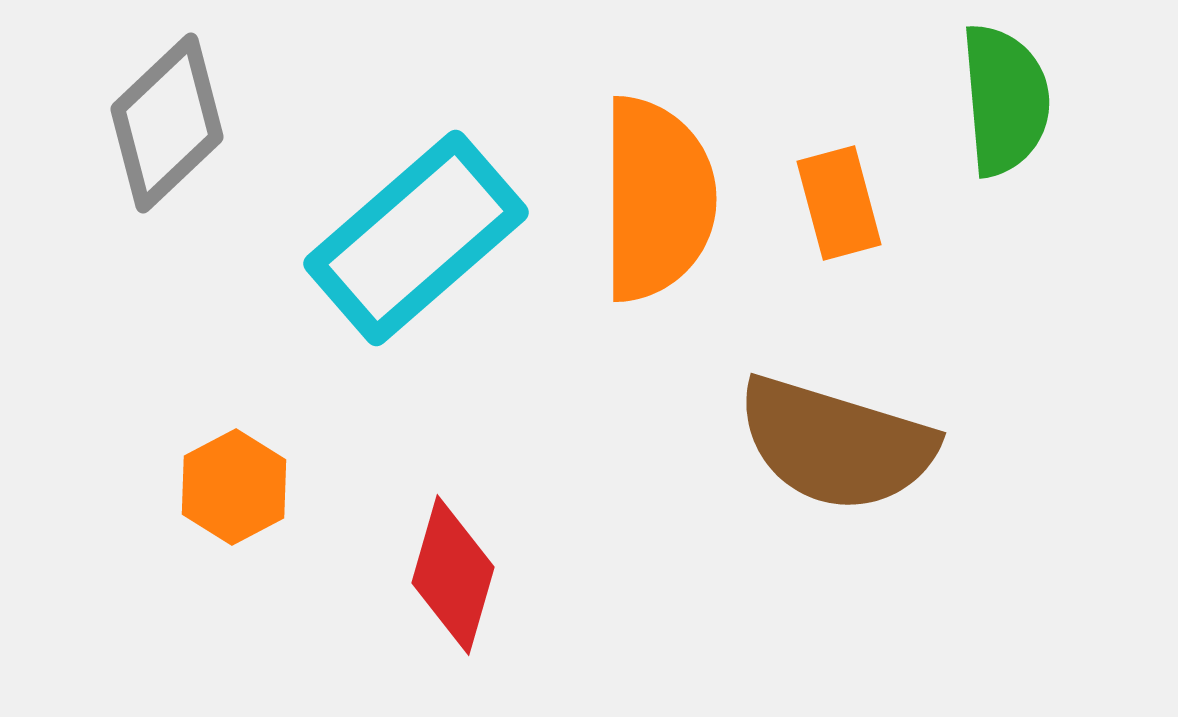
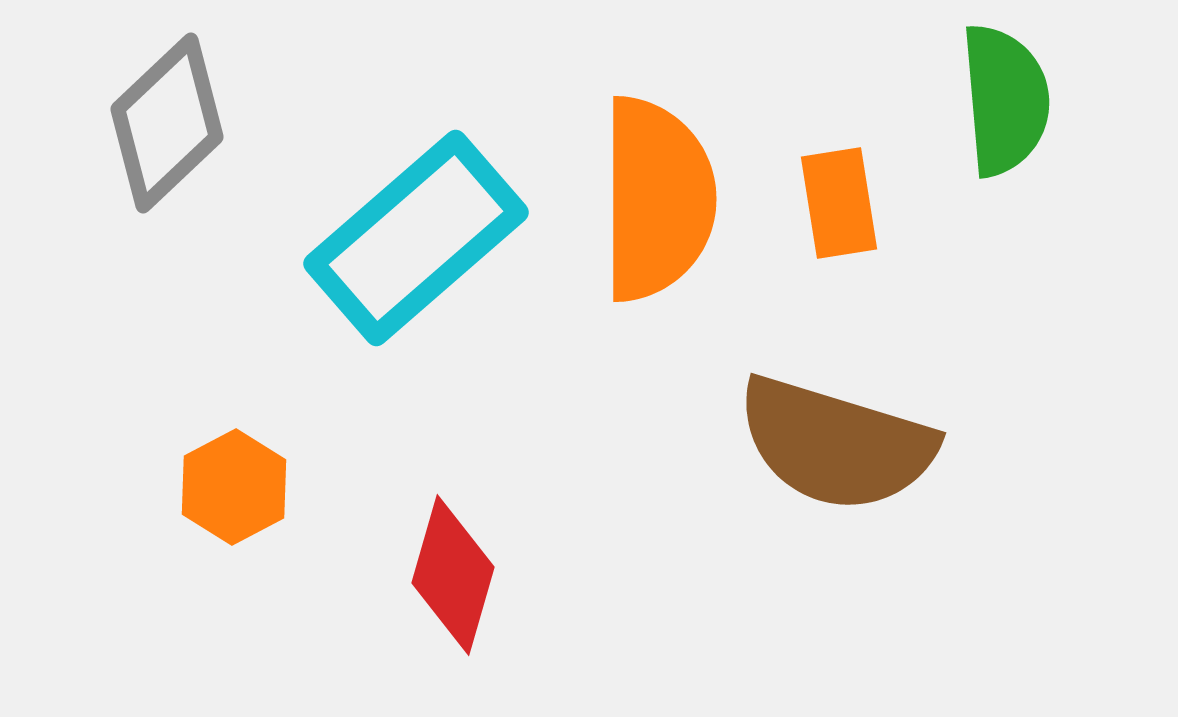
orange rectangle: rotated 6 degrees clockwise
